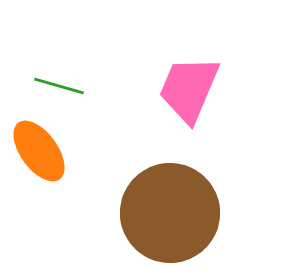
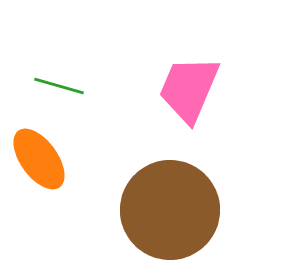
orange ellipse: moved 8 px down
brown circle: moved 3 px up
